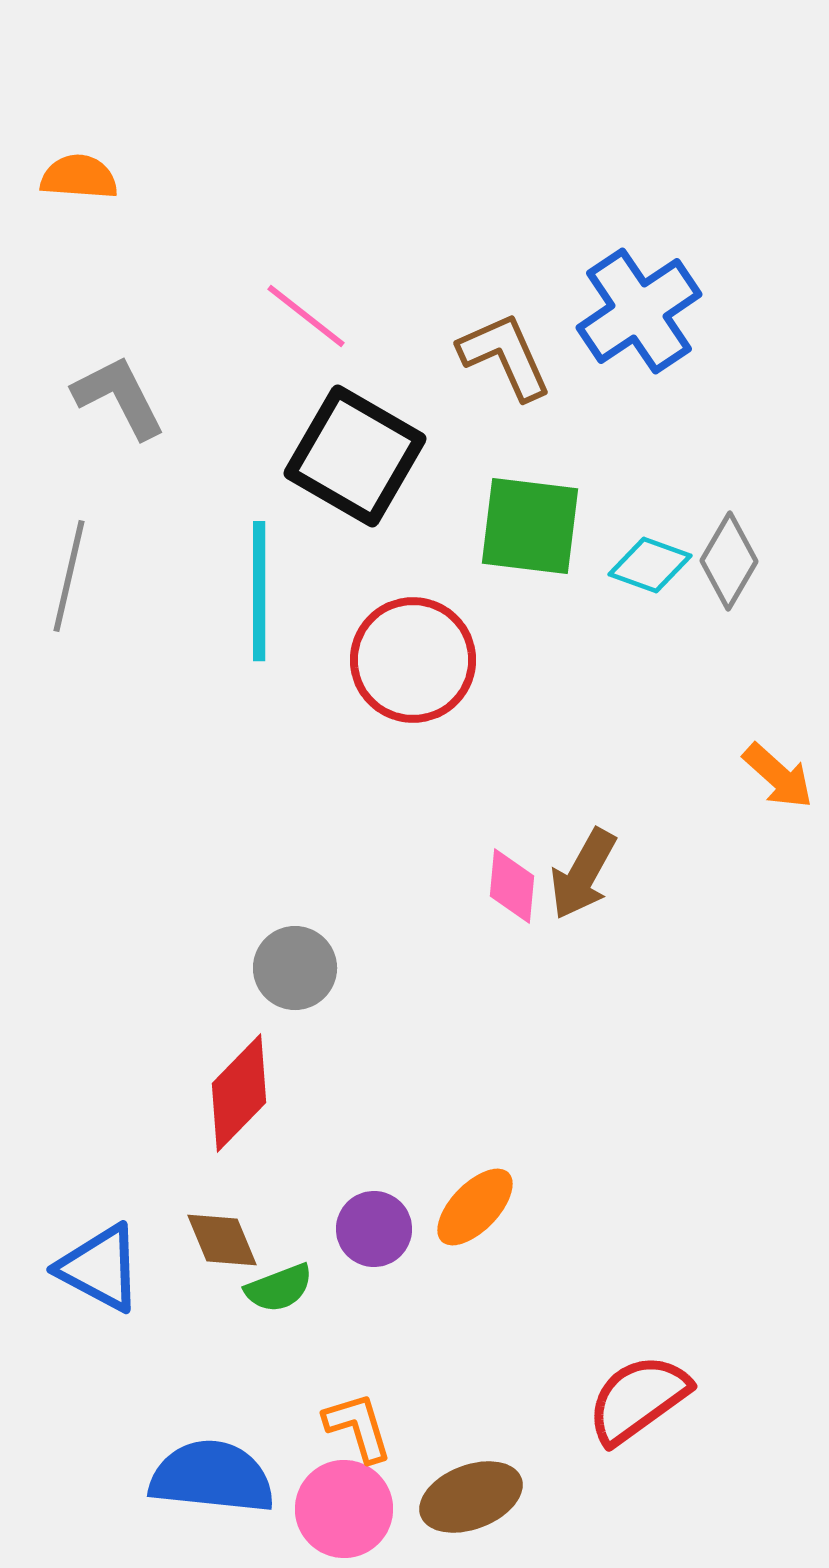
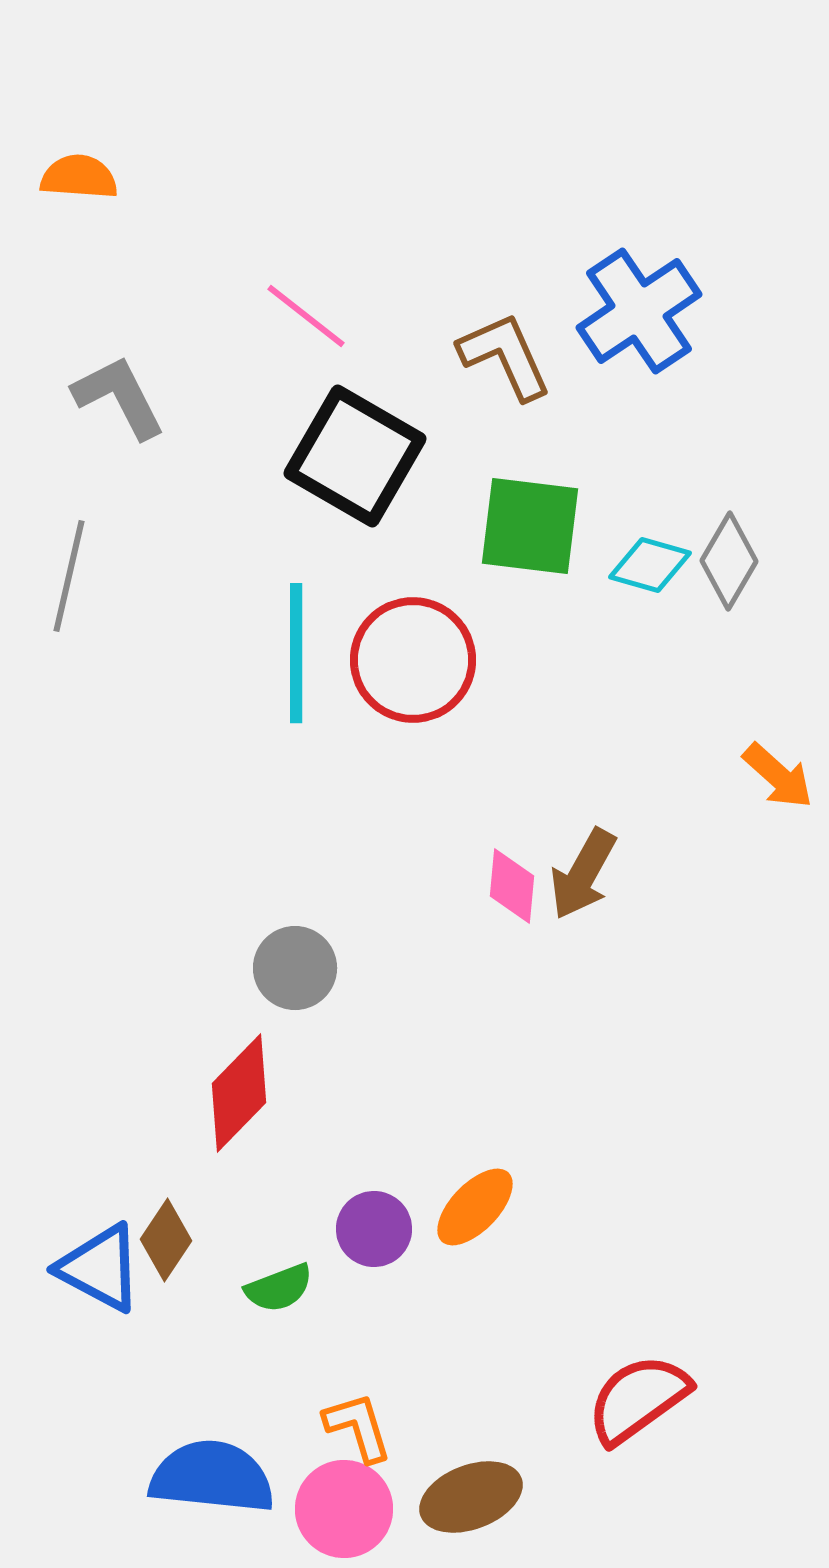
cyan diamond: rotated 4 degrees counterclockwise
cyan line: moved 37 px right, 62 px down
brown diamond: moved 56 px left; rotated 56 degrees clockwise
